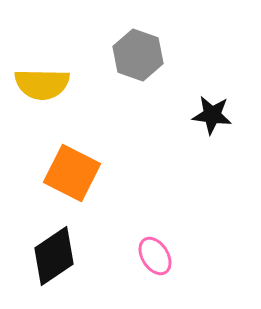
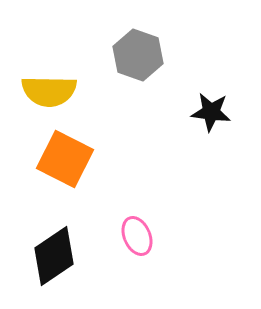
yellow semicircle: moved 7 px right, 7 px down
black star: moved 1 px left, 3 px up
orange square: moved 7 px left, 14 px up
pink ellipse: moved 18 px left, 20 px up; rotated 9 degrees clockwise
